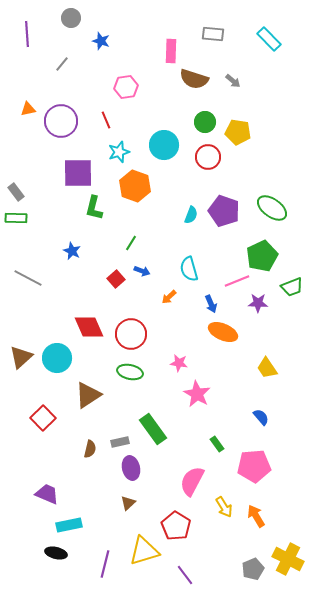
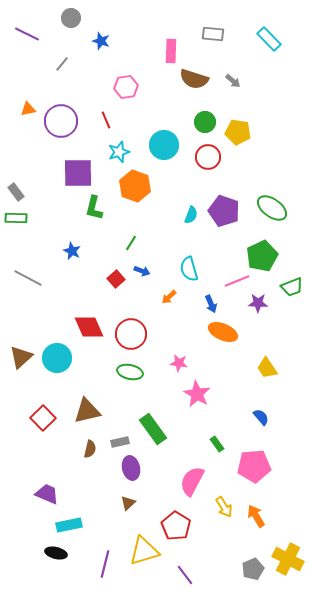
purple line at (27, 34): rotated 60 degrees counterclockwise
brown triangle at (88, 395): moved 1 px left, 16 px down; rotated 20 degrees clockwise
